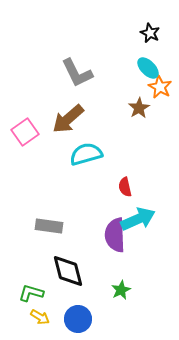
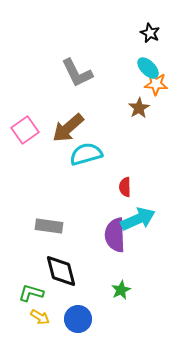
orange star: moved 4 px left, 3 px up; rotated 25 degrees counterclockwise
brown arrow: moved 9 px down
pink square: moved 2 px up
red semicircle: rotated 12 degrees clockwise
black diamond: moved 7 px left
